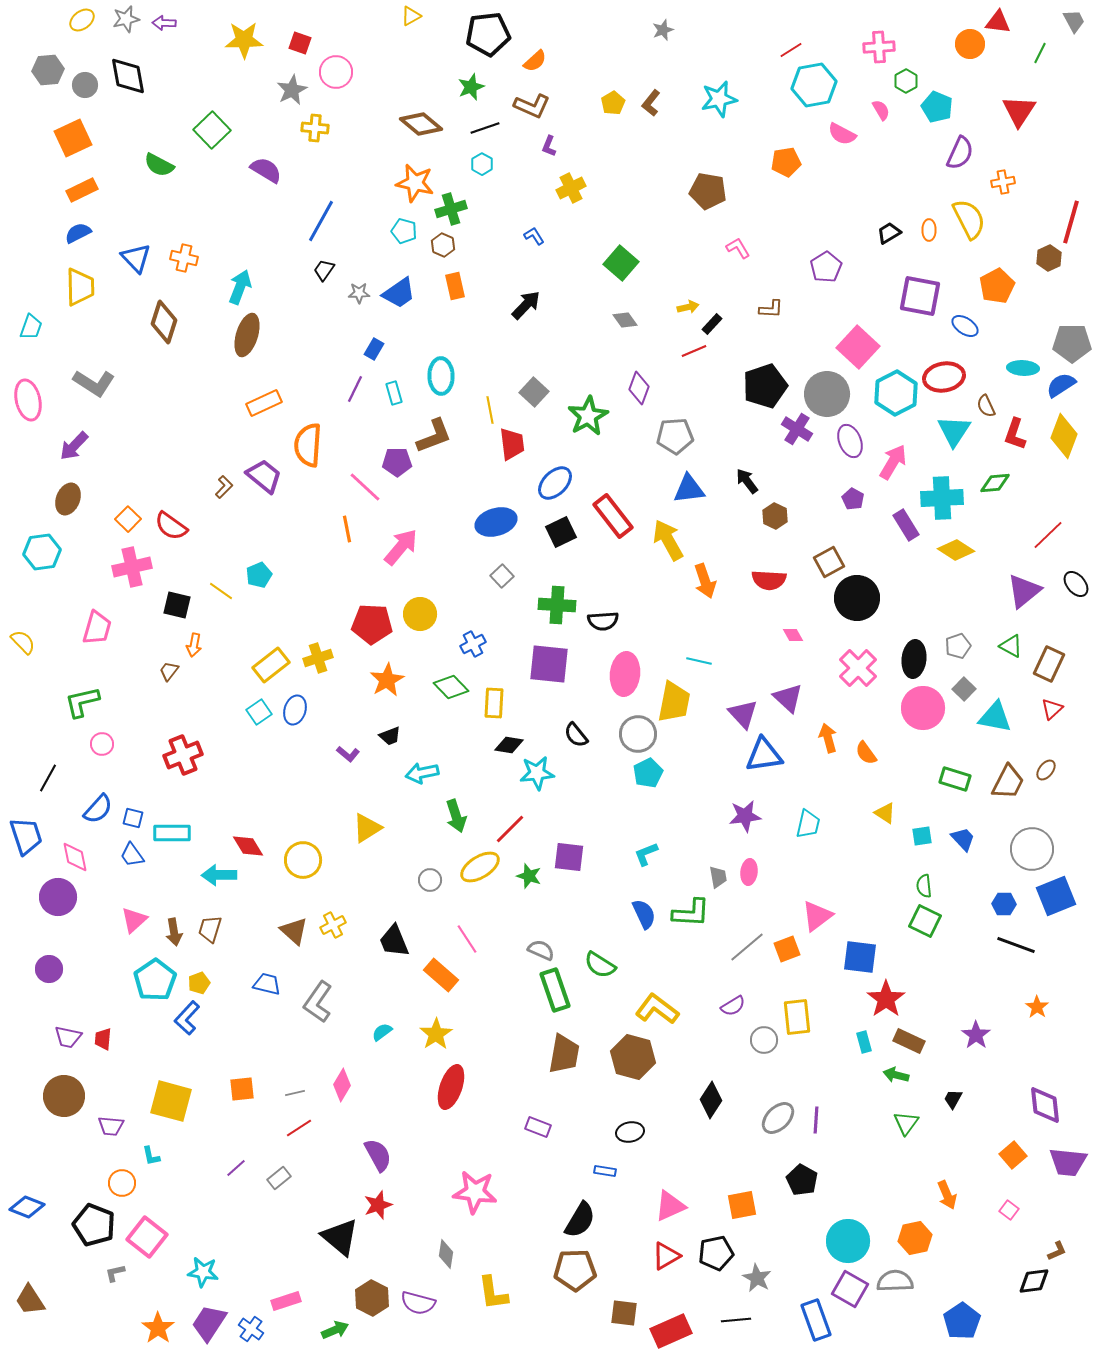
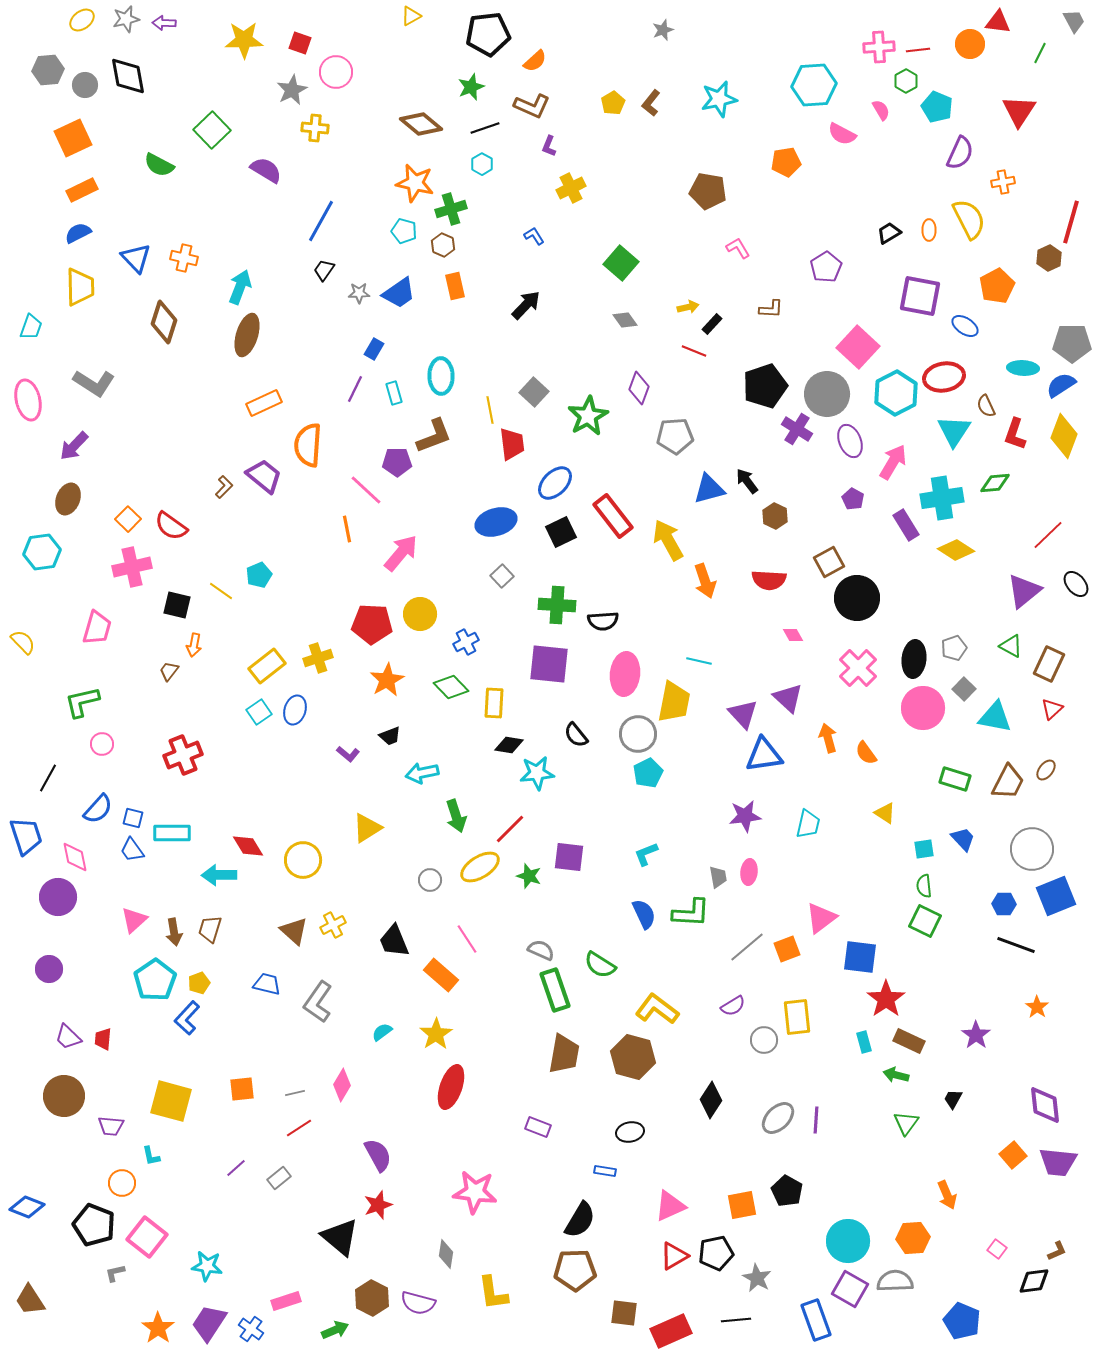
red line at (791, 50): moved 127 px right; rotated 25 degrees clockwise
cyan hexagon at (814, 85): rotated 6 degrees clockwise
red line at (694, 351): rotated 45 degrees clockwise
pink line at (365, 487): moved 1 px right, 3 px down
blue triangle at (689, 489): moved 20 px right; rotated 8 degrees counterclockwise
cyan cross at (942, 498): rotated 6 degrees counterclockwise
pink arrow at (401, 547): moved 6 px down
blue cross at (473, 644): moved 7 px left, 2 px up
gray pentagon at (958, 646): moved 4 px left, 2 px down
yellow rectangle at (271, 665): moved 4 px left, 1 px down
cyan square at (922, 836): moved 2 px right, 13 px down
blue trapezoid at (132, 855): moved 5 px up
pink triangle at (817, 916): moved 4 px right, 2 px down
purple trapezoid at (68, 1037): rotated 32 degrees clockwise
purple trapezoid at (1068, 1162): moved 10 px left
black pentagon at (802, 1180): moved 15 px left, 11 px down
pink square at (1009, 1210): moved 12 px left, 39 px down
orange hexagon at (915, 1238): moved 2 px left; rotated 8 degrees clockwise
red triangle at (666, 1256): moved 8 px right
cyan star at (203, 1272): moved 4 px right, 6 px up
blue pentagon at (962, 1321): rotated 15 degrees counterclockwise
